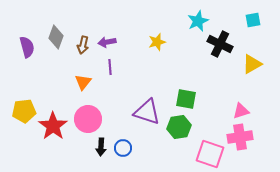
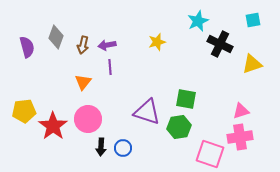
purple arrow: moved 3 px down
yellow triangle: rotated 10 degrees clockwise
